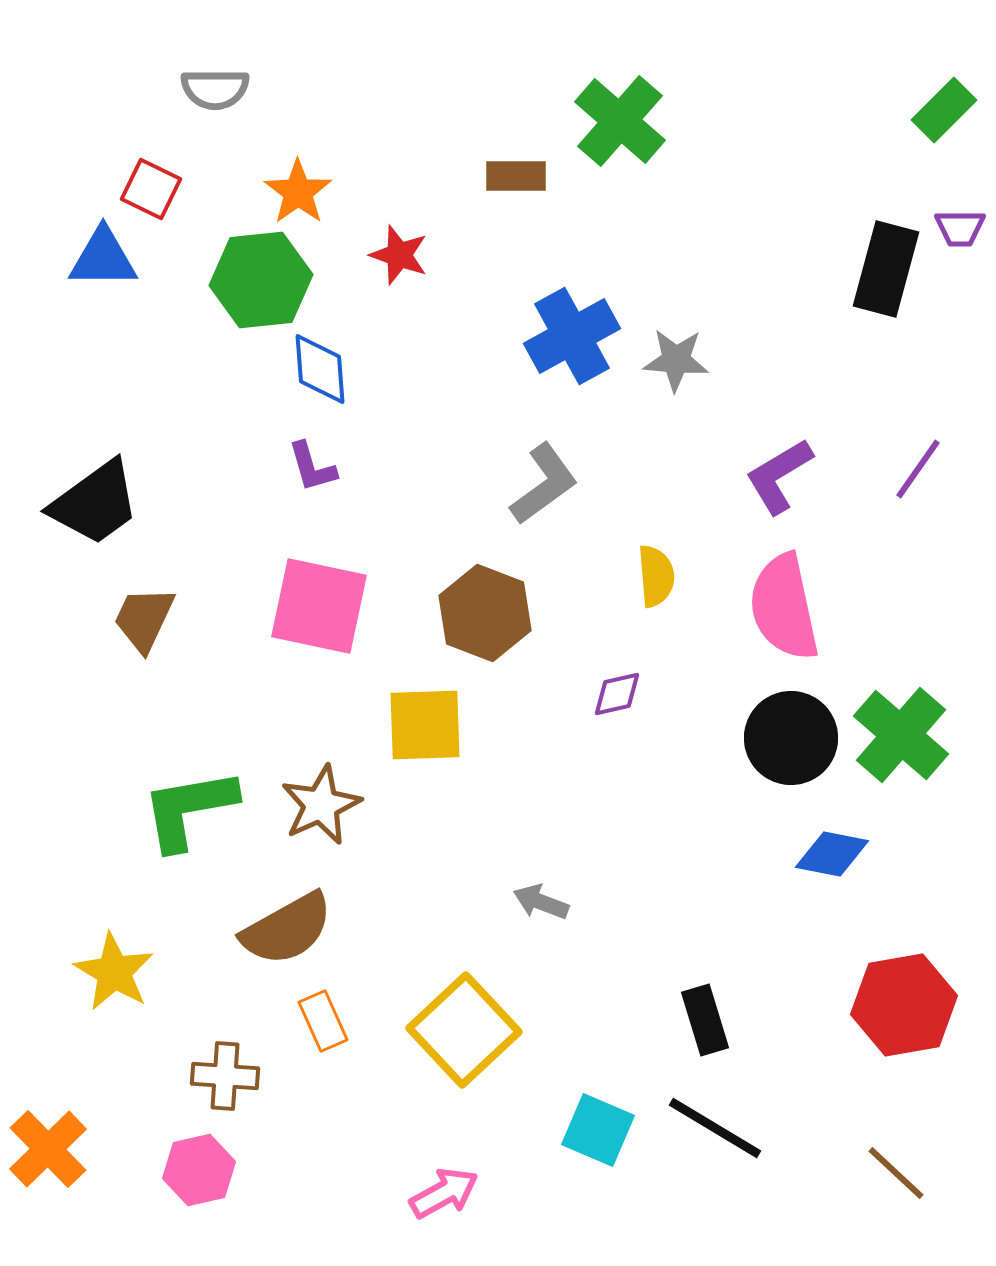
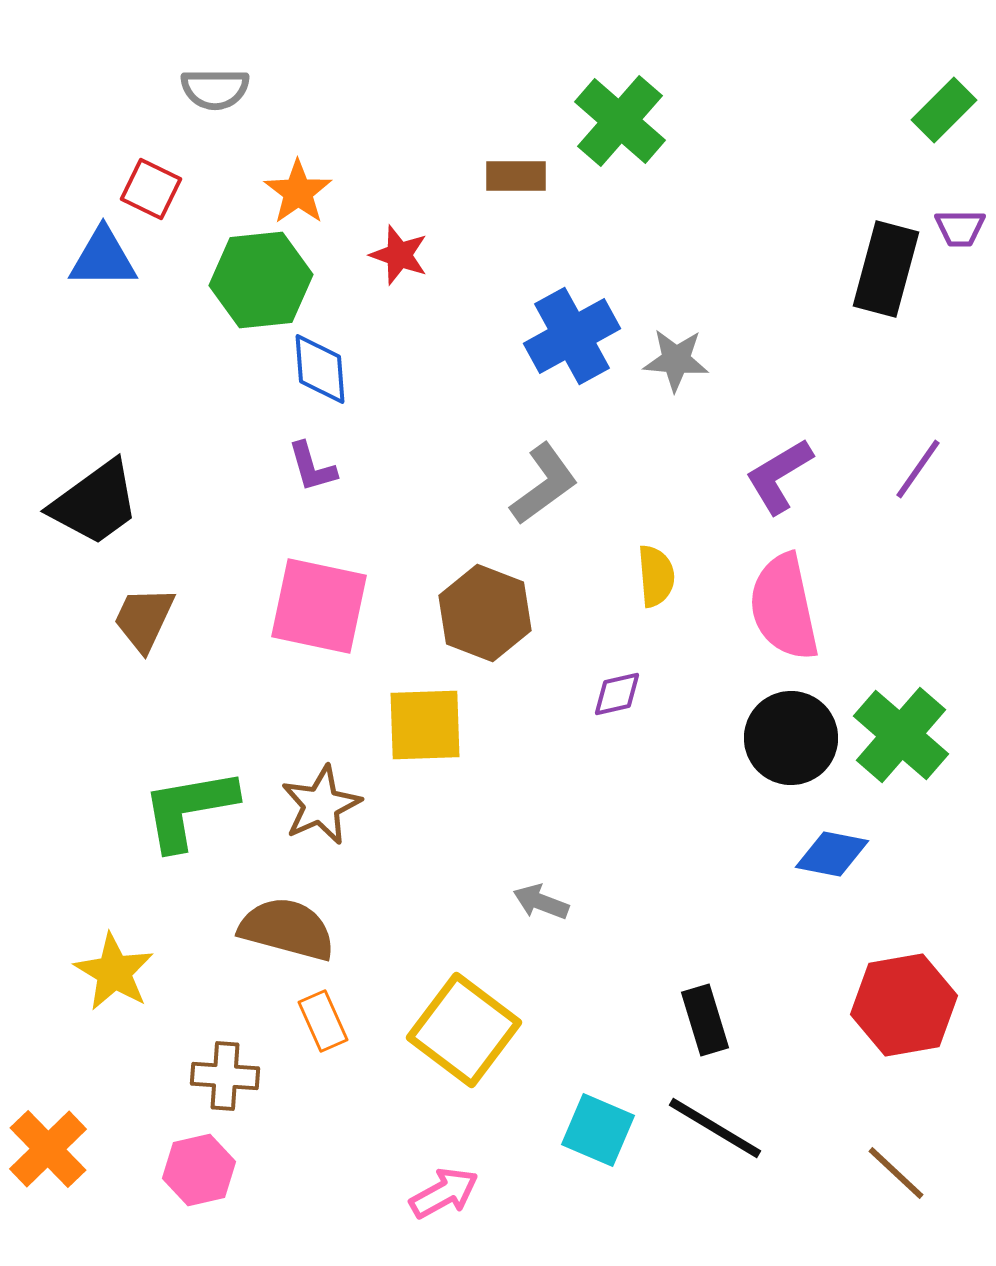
brown semicircle at (287, 929): rotated 136 degrees counterclockwise
yellow square at (464, 1030): rotated 10 degrees counterclockwise
